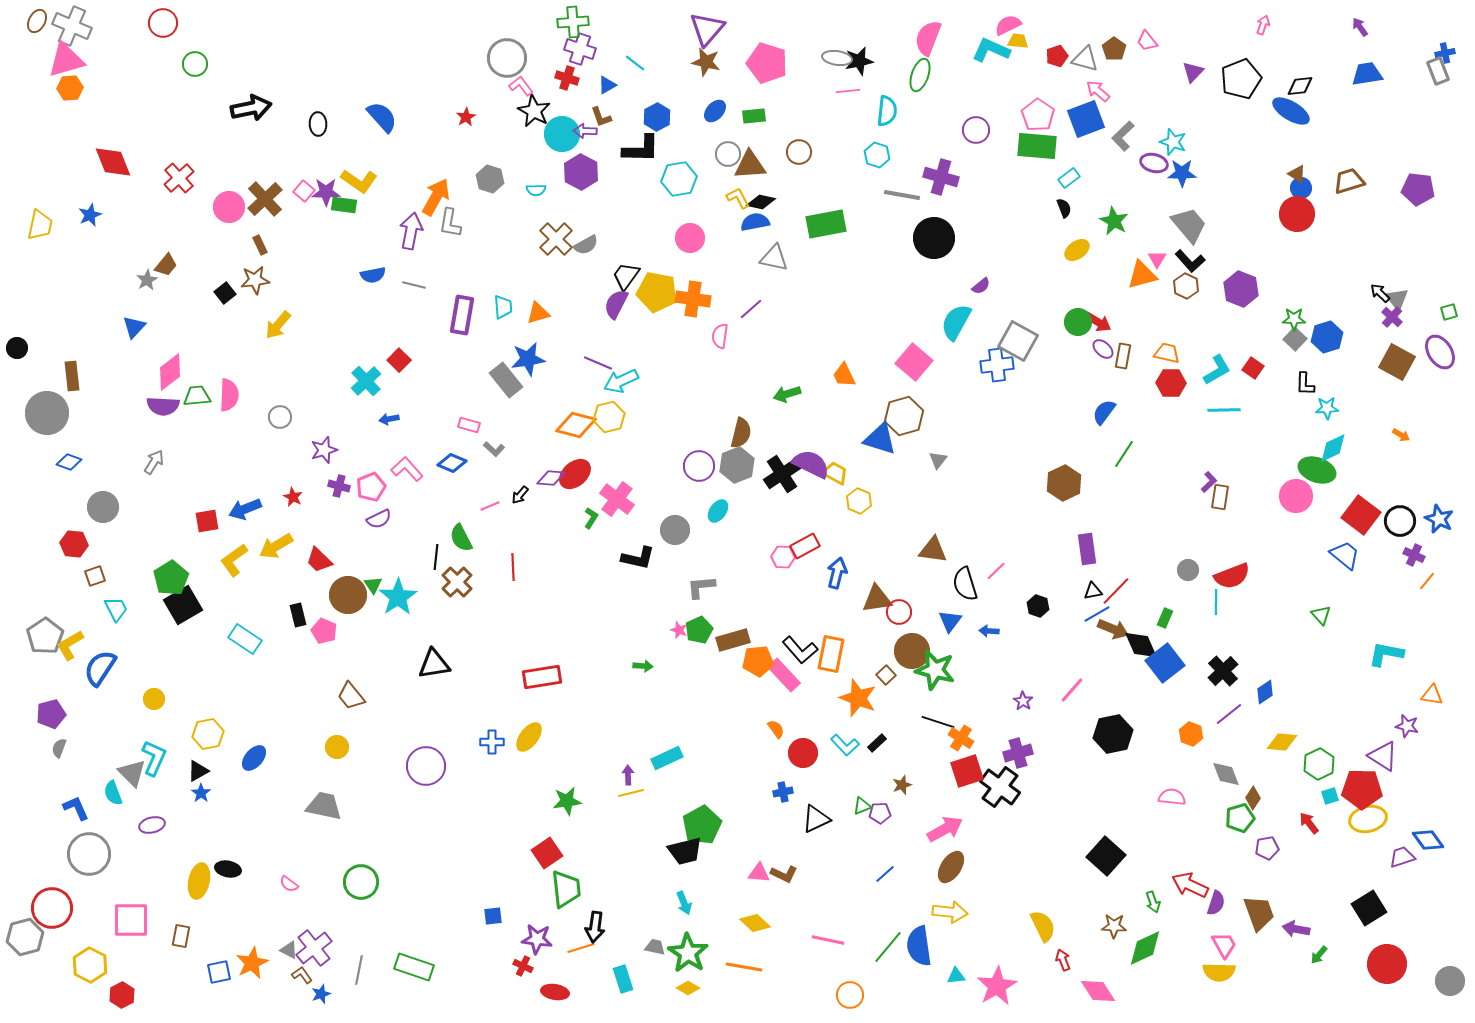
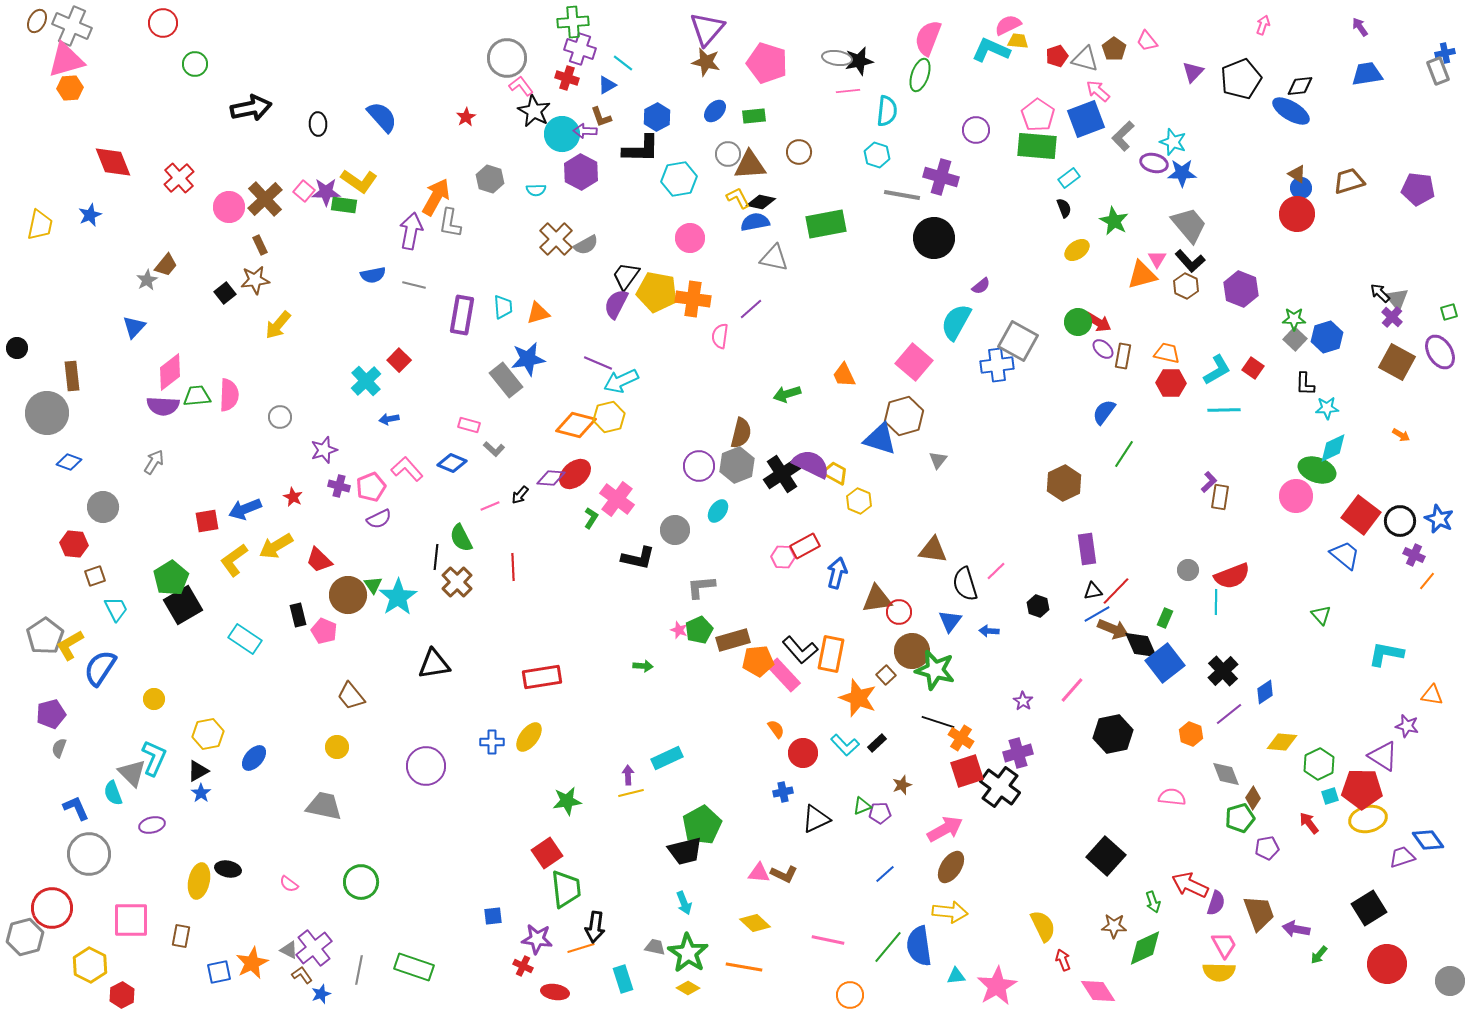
cyan line at (635, 63): moved 12 px left
